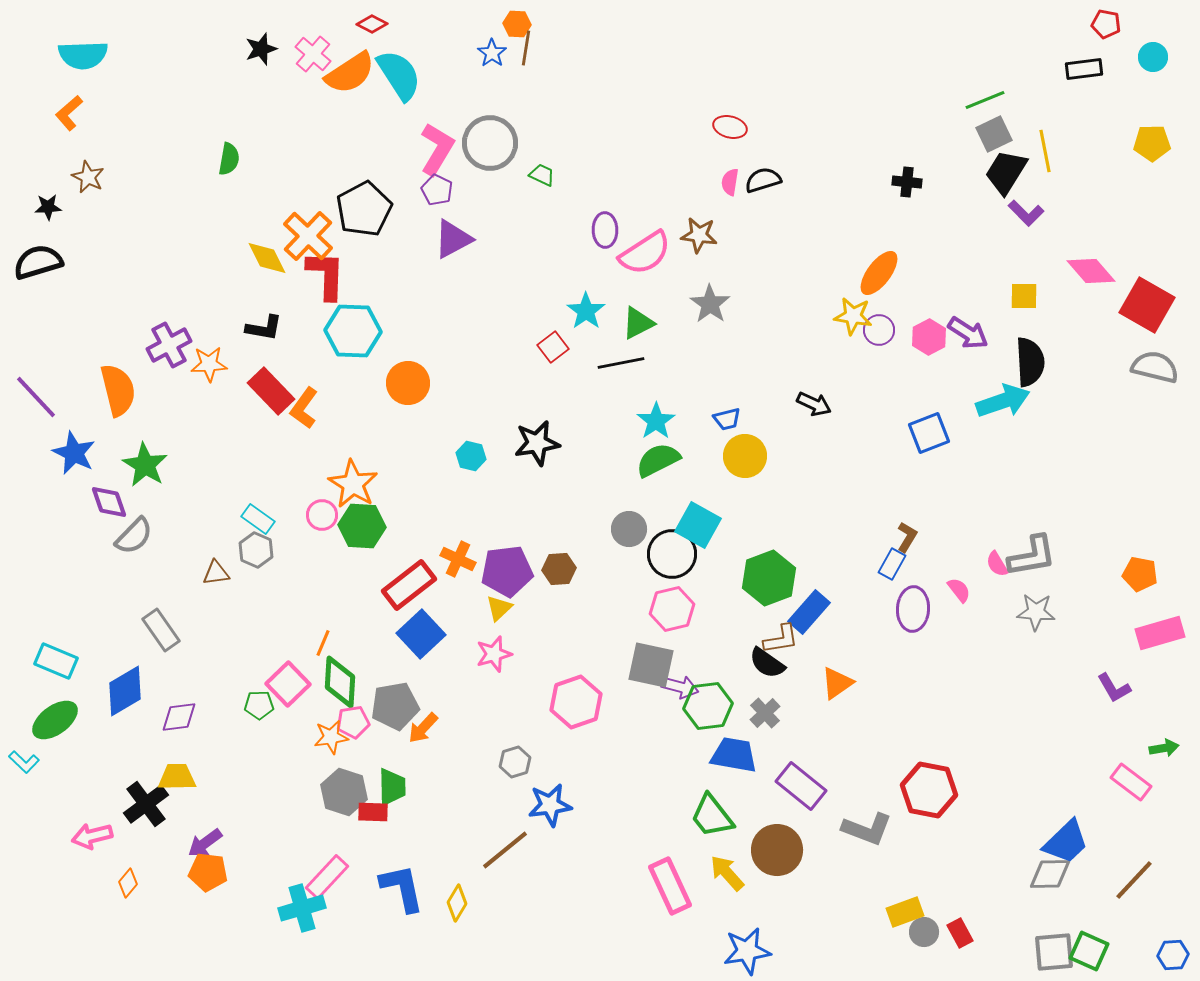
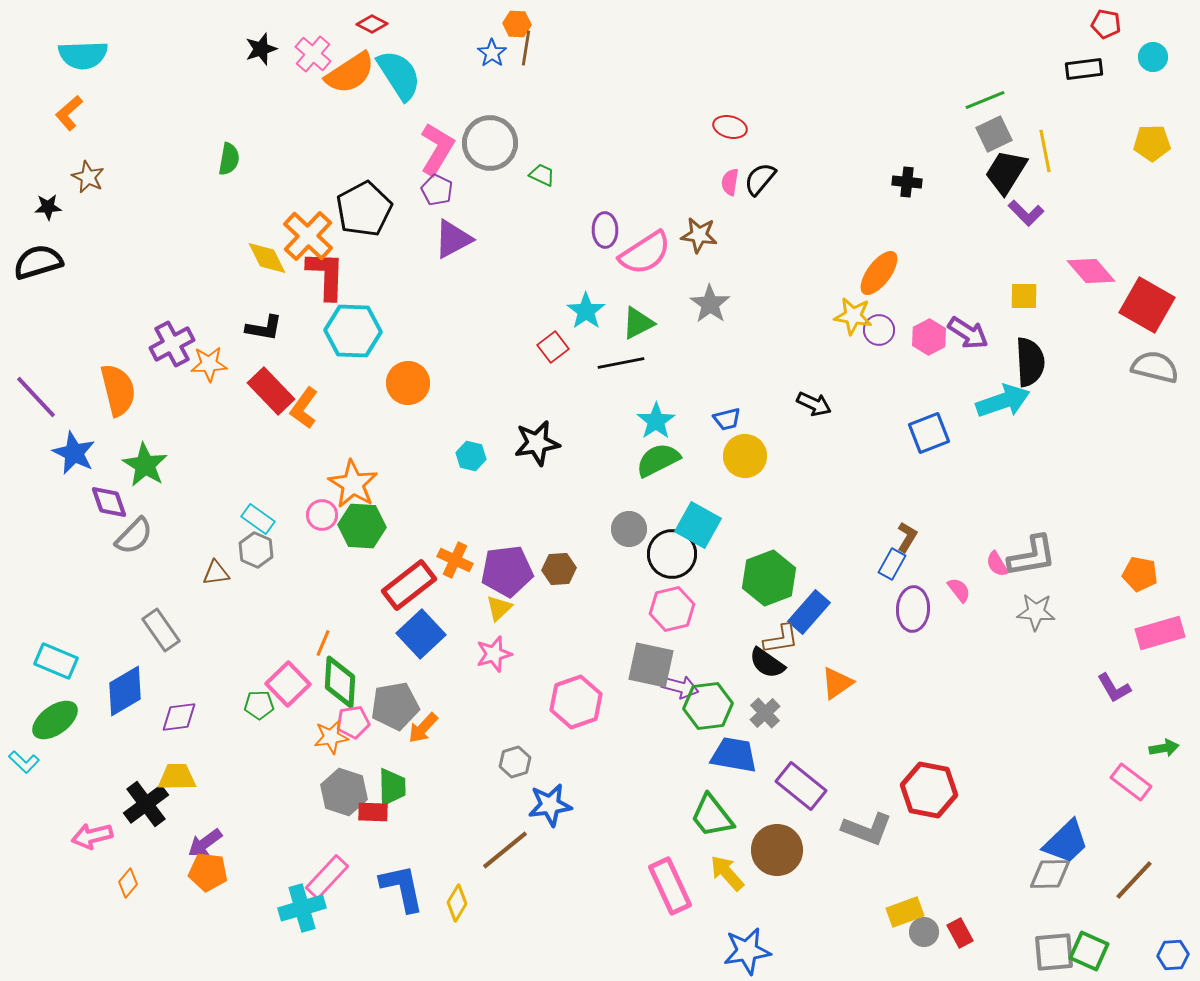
black semicircle at (763, 180): moved 3 px left, 1 px up; rotated 33 degrees counterclockwise
purple cross at (169, 345): moved 3 px right, 1 px up
orange cross at (458, 559): moved 3 px left, 1 px down
